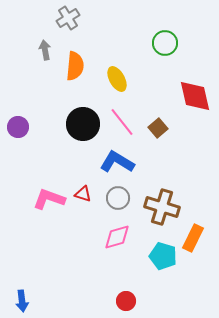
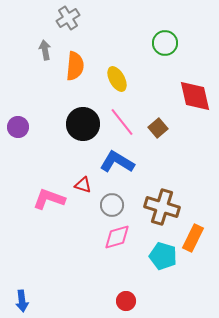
red triangle: moved 9 px up
gray circle: moved 6 px left, 7 px down
